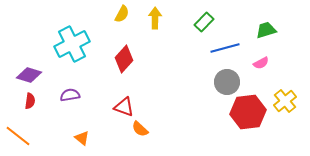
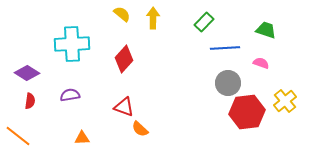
yellow semicircle: rotated 78 degrees counterclockwise
yellow arrow: moved 2 px left
green trapezoid: rotated 35 degrees clockwise
cyan cross: rotated 24 degrees clockwise
blue line: rotated 12 degrees clockwise
pink semicircle: rotated 133 degrees counterclockwise
purple diamond: moved 2 px left, 2 px up; rotated 15 degrees clockwise
gray circle: moved 1 px right, 1 px down
red hexagon: moved 1 px left
orange triangle: rotated 42 degrees counterclockwise
